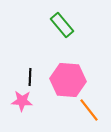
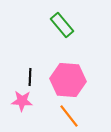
orange line: moved 20 px left, 6 px down
